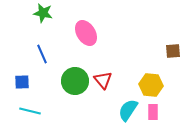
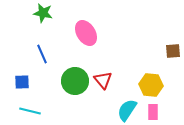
cyan semicircle: moved 1 px left
